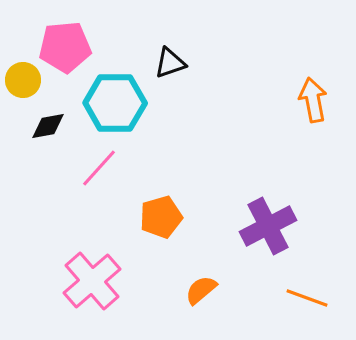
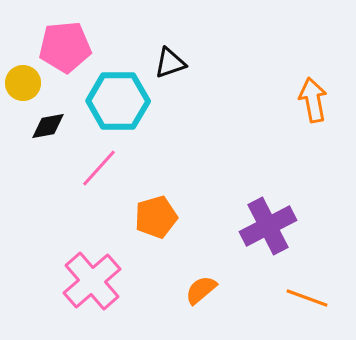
yellow circle: moved 3 px down
cyan hexagon: moved 3 px right, 2 px up
orange pentagon: moved 5 px left
